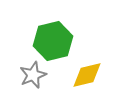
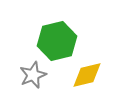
green hexagon: moved 4 px right
